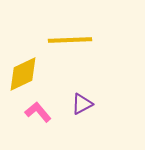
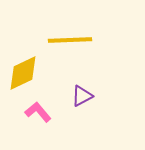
yellow diamond: moved 1 px up
purple triangle: moved 8 px up
